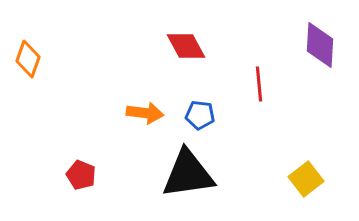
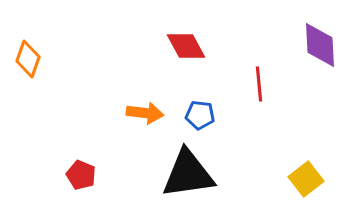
purple diamond: rotated 6 degrees counterclockwise
